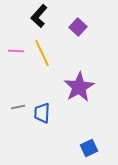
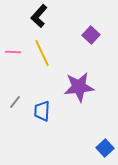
purple square: moved 13 px right, 8 px down
pink line: moved 3 px left, 1 px down
purple star: rotated 24 degrees clockwise
gray line: moved 3 px left, 5 px up; rotated 40 degrees counterclockwise
blue trapezoid: moved 2 px up
blue square: moved 16 px right; rotated 18 degrees counterclockwise
